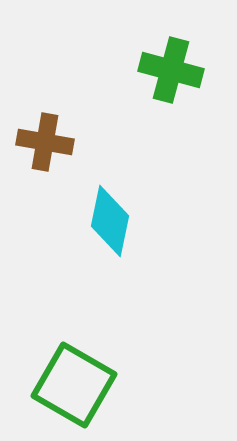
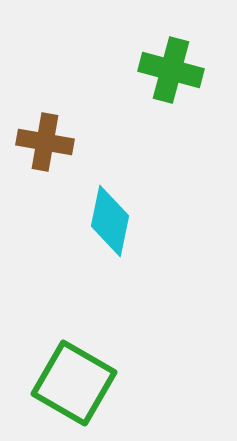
green square: moved 2 px up
